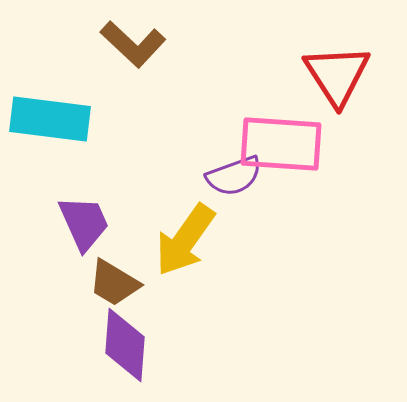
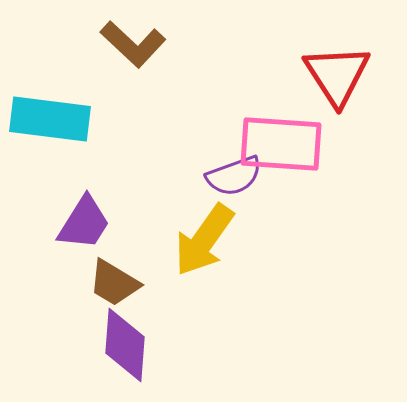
purple trapezoid: rotated 56 degrees clockwise
yellow arrow: moved 19 px right
